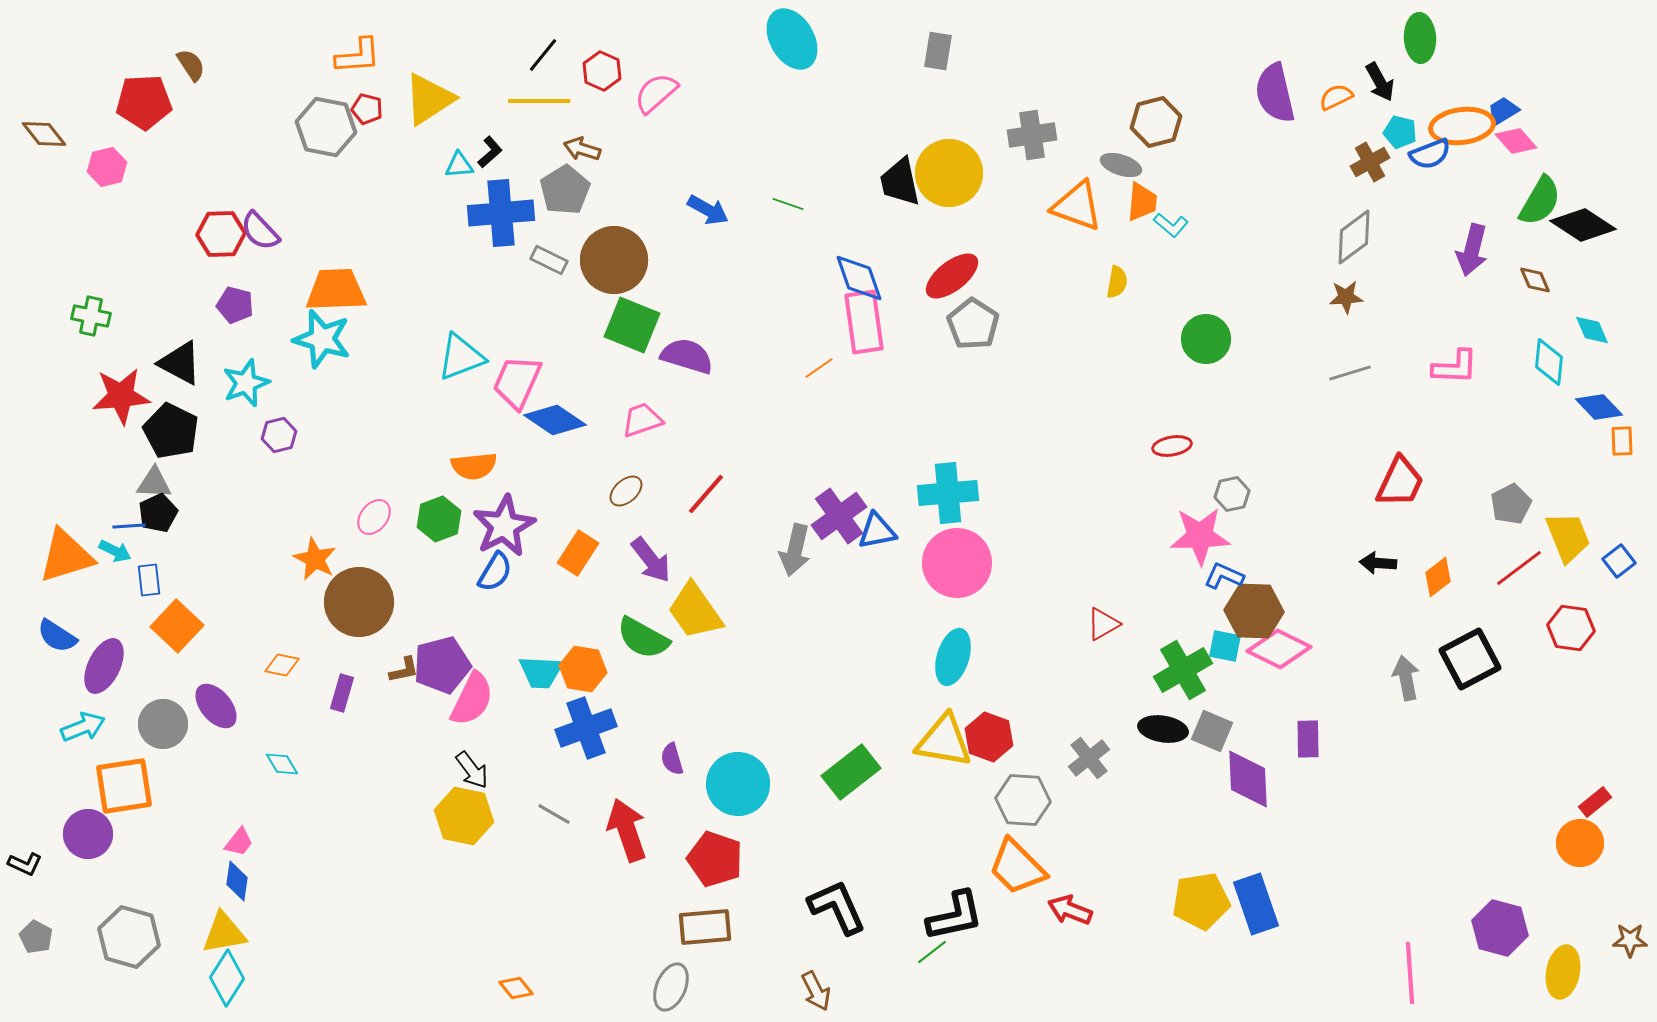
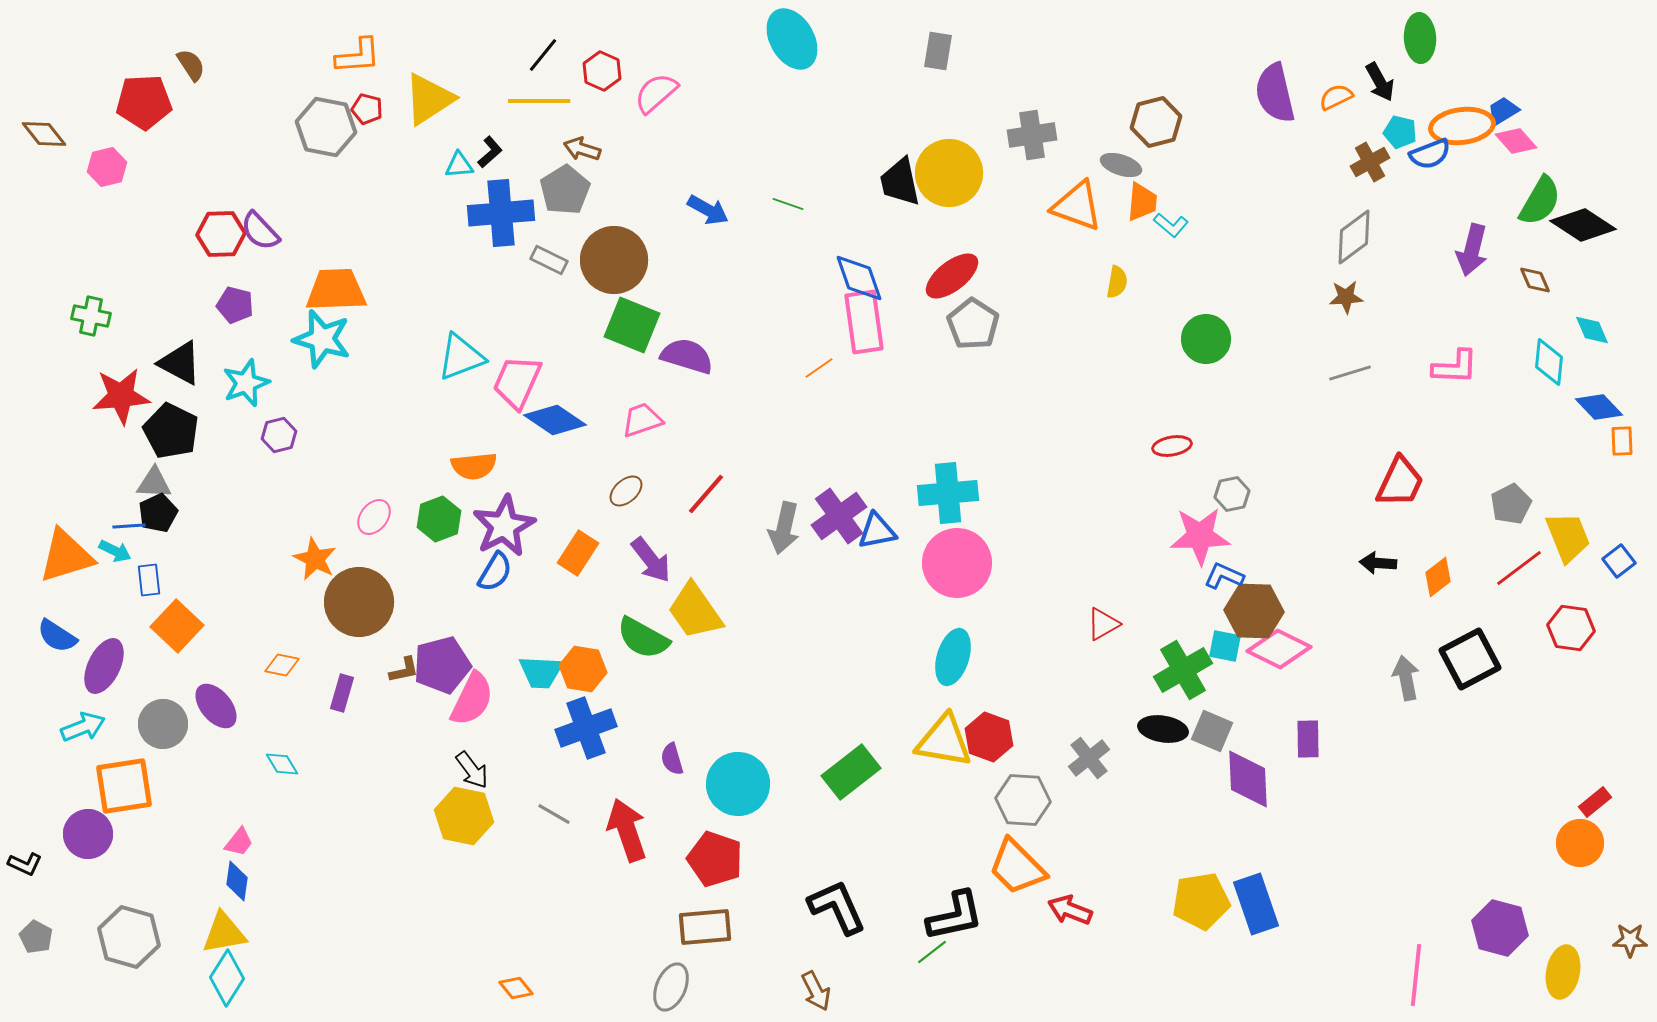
gray arrow at (795, 550): moved 11 px left, 22 px up
pink line at (1410, 973): moved 6 px right, 2 px down; rotated 10 degrees clockwise
